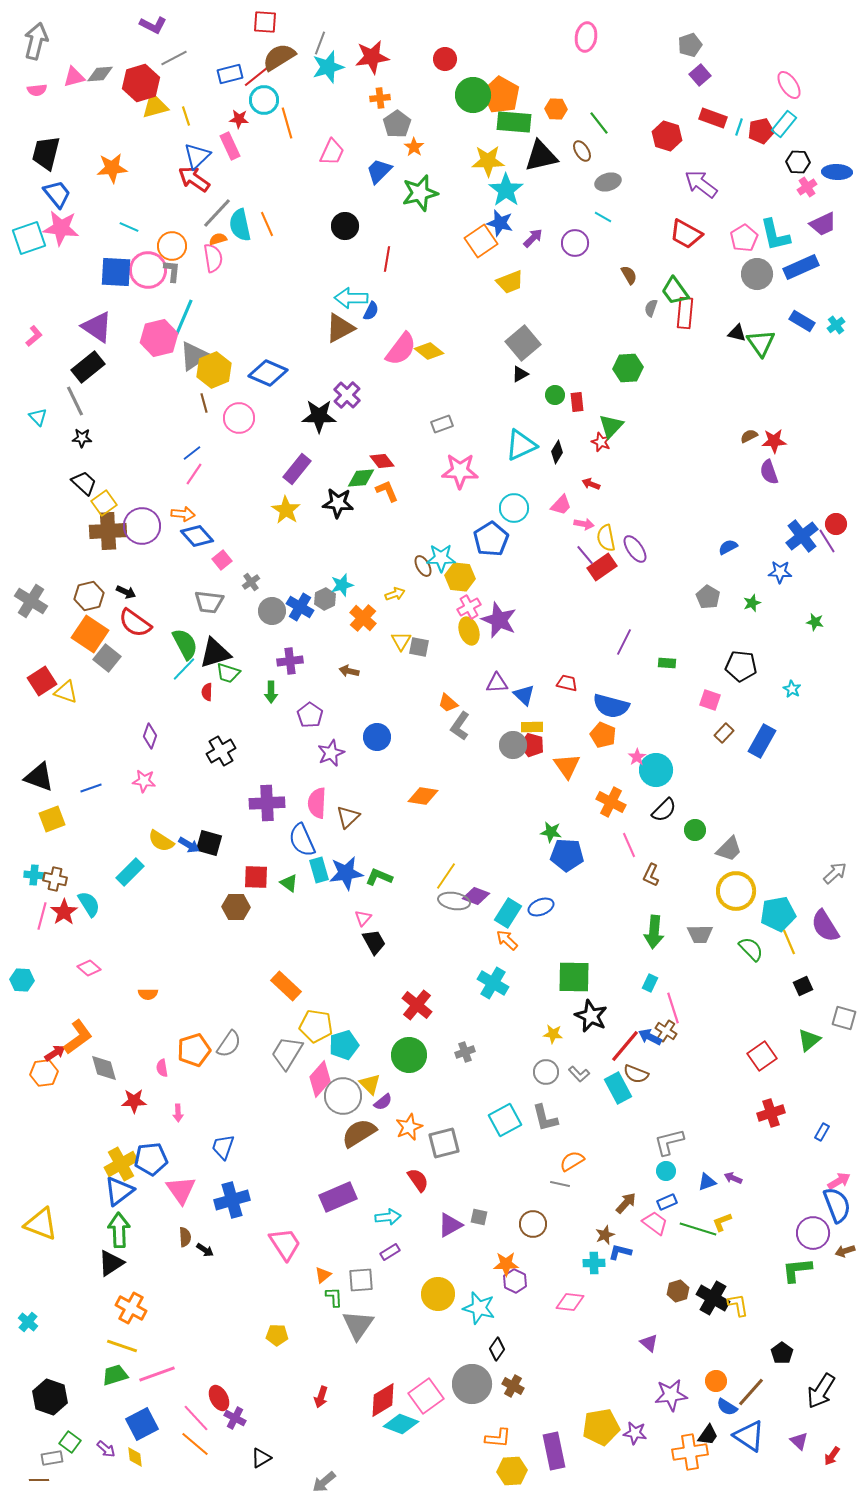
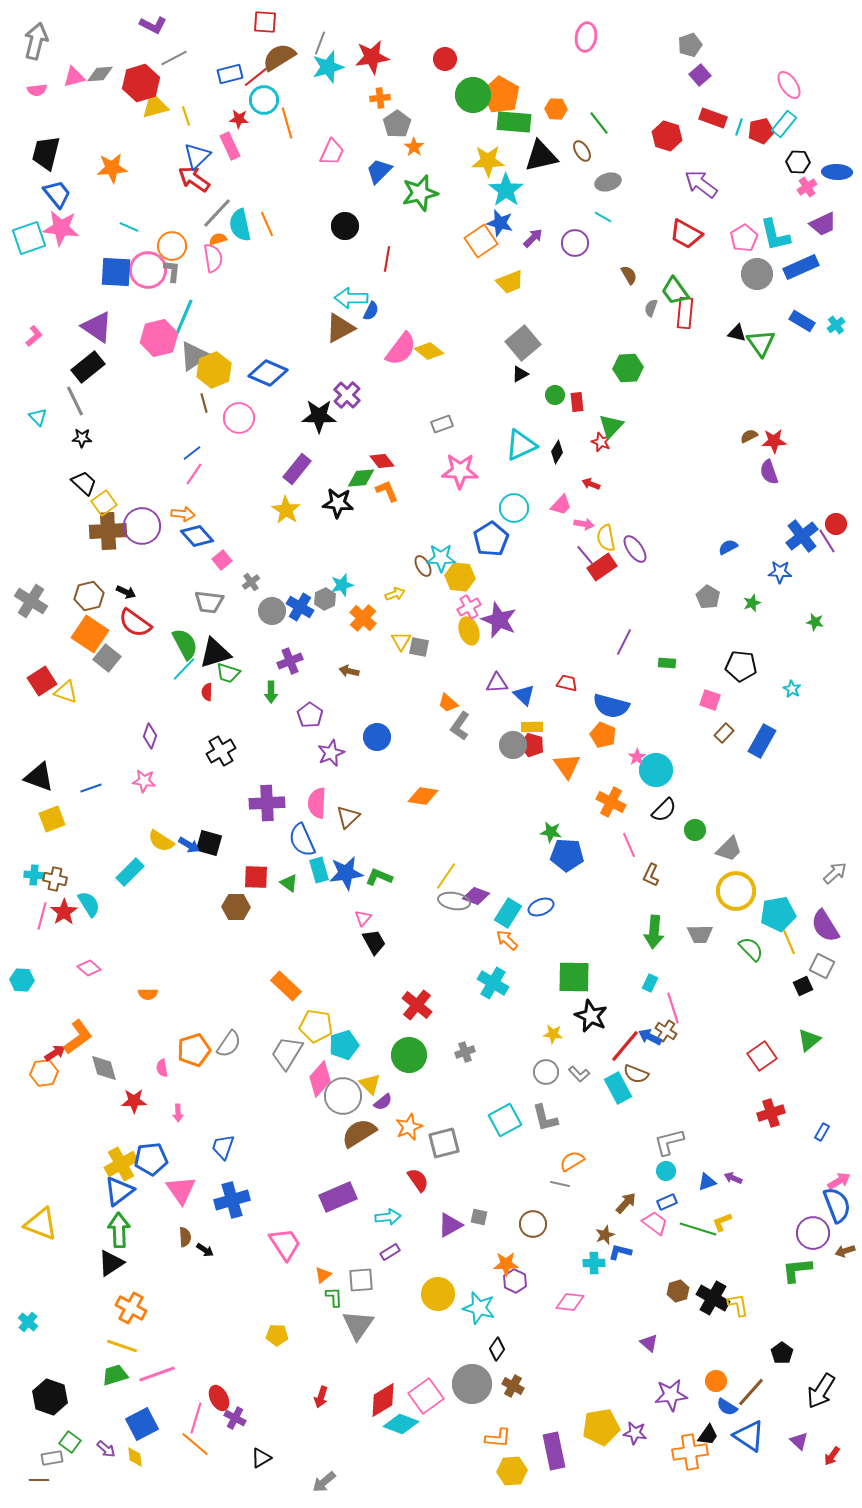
purple cross at (290, 661): rotated 15 degrees counterclockwise
gray square at (844, 1018): moved 22 px left, 52 px up; rotated 10 degrees clockwise
pink line at (196, 1418): rotated 60 degrees clockwise
